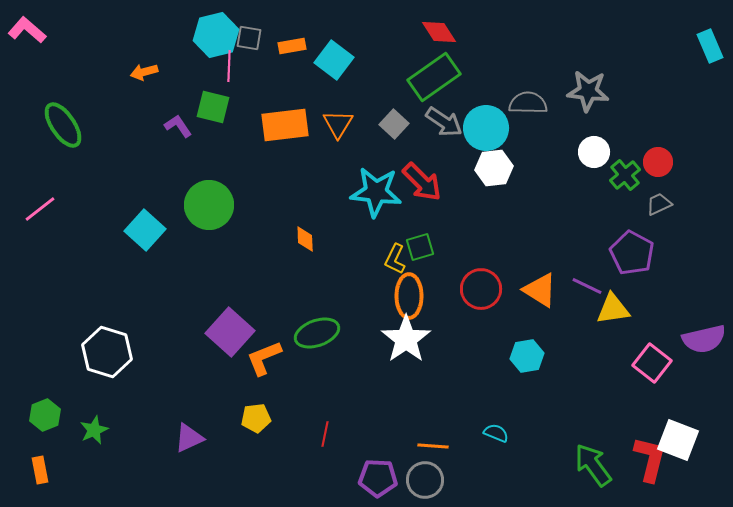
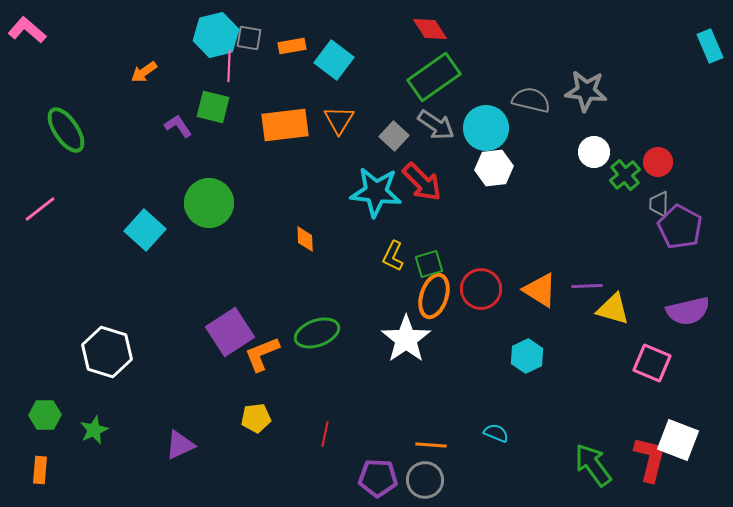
red diamond at (439, 32): moved 9 px left, 3 px up
orange arrow at (144, 72): rotated 20 degrees counterclockwise
gray star at (588, 91): moved 2 px left
gray semicircle at (528, 103): moved 3 px right, 3 px up; rotated 12 degrees clockwise
gray arrow at (444, 122): moved 8 px left, 3 px down
orange triangle at (338, 124): moved 1 px right, 4 px up
gray square at (394, 124): moved 12 px down
green ellipse at (63, 125): moved 3 px right, 5 px down
gray trapezoid at (659, 204): rotated 64 degrees counterclockwise
green circle at (209, 205): moved 2 px up
green square at (420, 247): moved 9 px right, 17 px down
purple pentagon at (632, 253): moved 48 px right, 26 px up
yellow L-shape at (395, 259): moved 2 px left, 3 px up
purple line at (587, 286): rotated 28 degrees counterclockwise
orange ellipse at (409, 296): moved 25 px right; rotated 18 degrees clockwise
yellow triangle at (613, 309): rotated 24 degrees clockwise
purple square at (230, 332): rotated 15 degrees clockwise
purple semicircle at (704, 339): moved 16 px left, 28 px up
cyan hexagon at (527, 356): rotated 16 degrees counterclockwise
orange L-shape at (264, 358): moved 2 px left, 4 px up
pink square at (652, 363): rotated 15 degrees counterclockwise
green hexagon at (45, 415): rotated 20 degrees clockwise
purple triangle at (189, 438): moved 9 px left, 7 px down
orange line at (433, 446): moved 2 px left, 1 px up
orange rectangle at (40, 470): rotated 16 degrees clockwise
